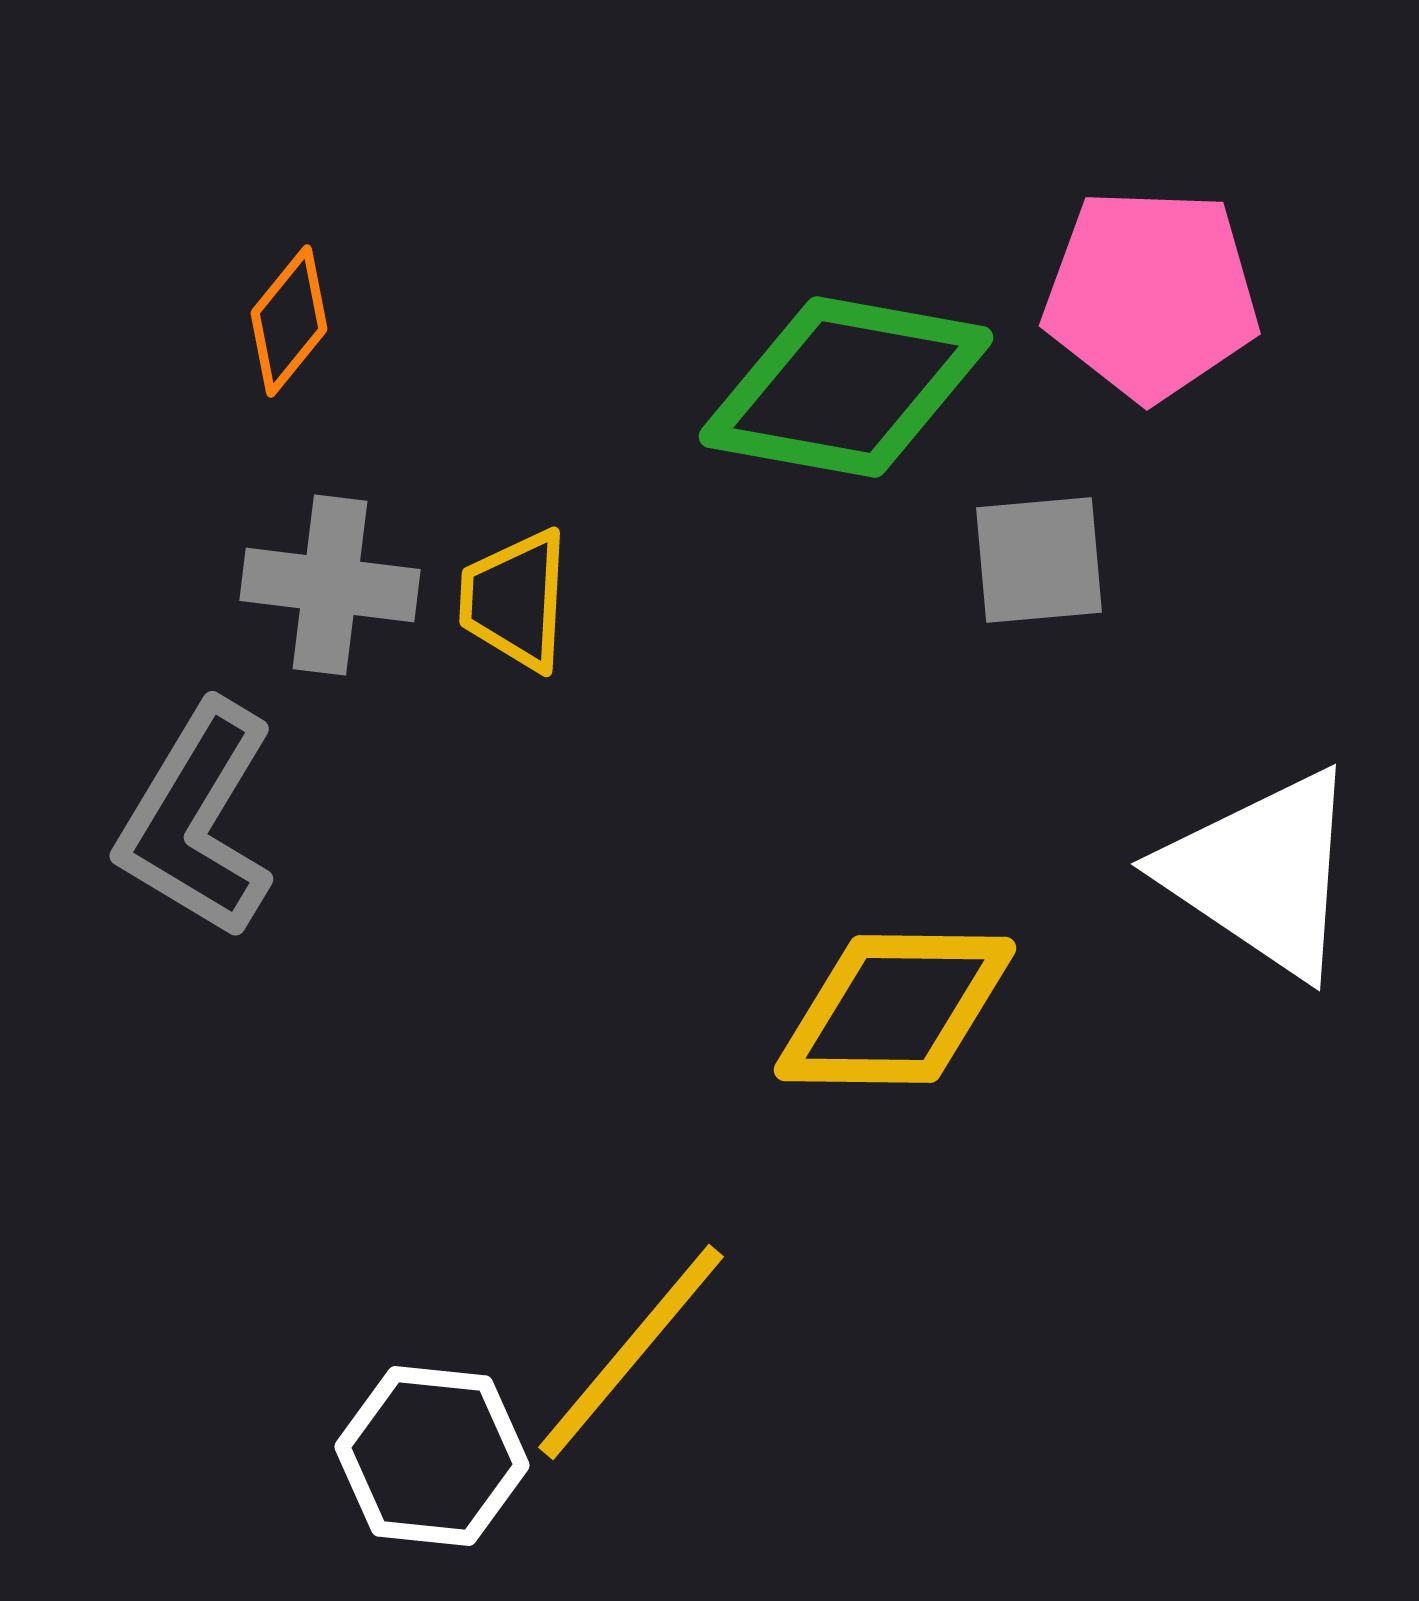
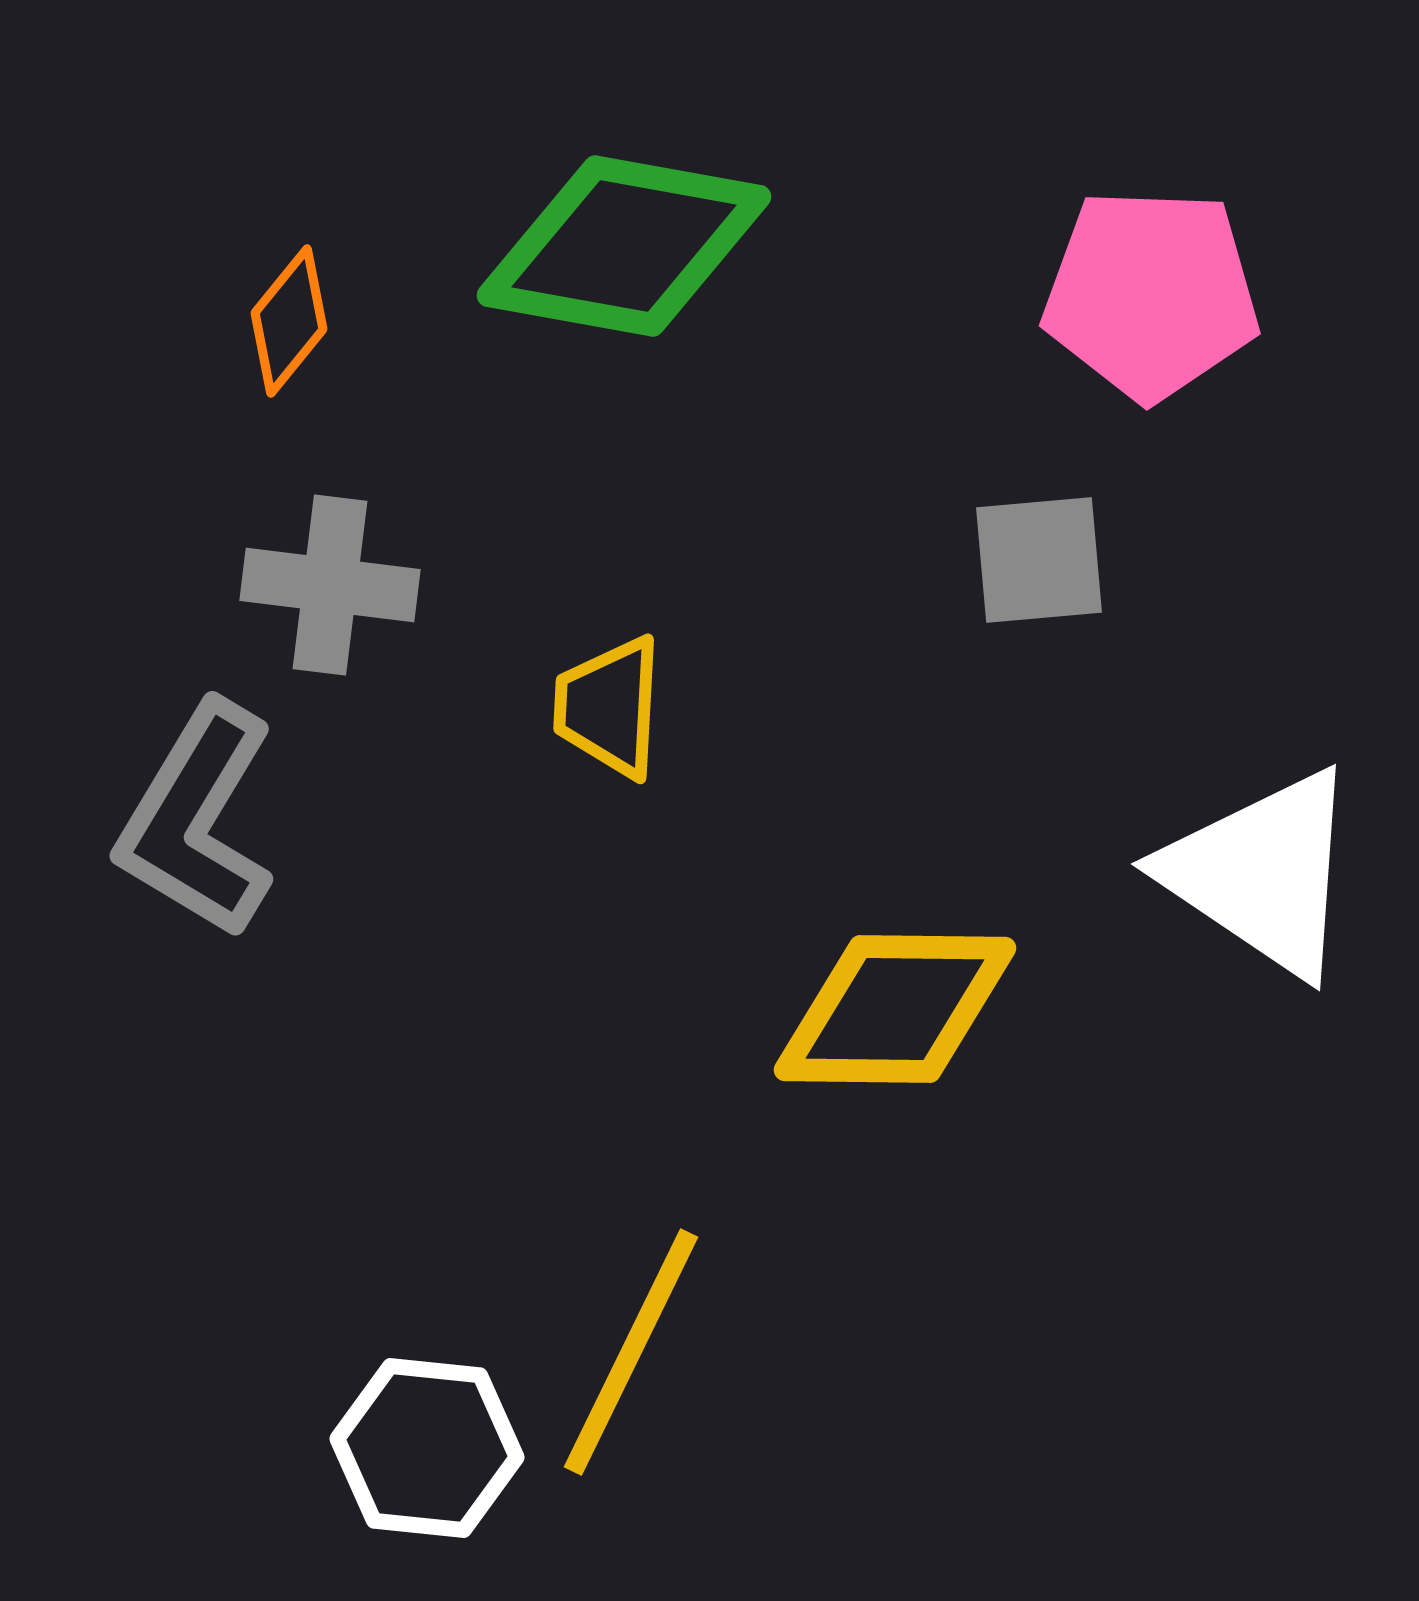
green diamond: moved 222 px left, 141 px up
yellow trapezoid: moved 94 px right, 107 px down
yellow line: rotated 14 degrees counterclockwise
white hexagon: moved 5 px left, 8 px up
